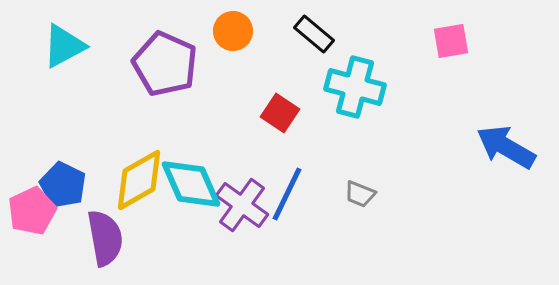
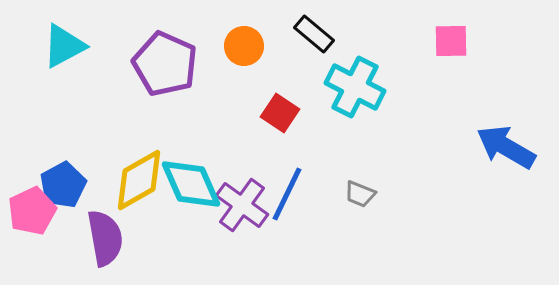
orange circle: moved 11 px right, 15 px down
pink square: rotated 9 degrees clockwise
cyan cross: rotated 12 degrees clockwise
blue pentagon: rotated 18 degrees clockwise
